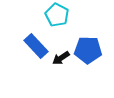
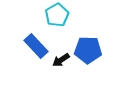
cyan pentagon: rotated 15 degrees clockwise
black arrow: moved 2 px down
